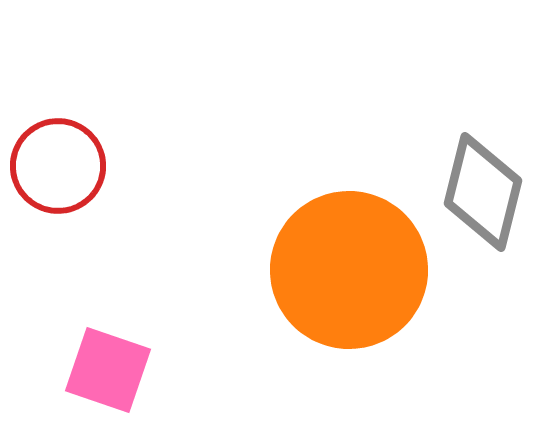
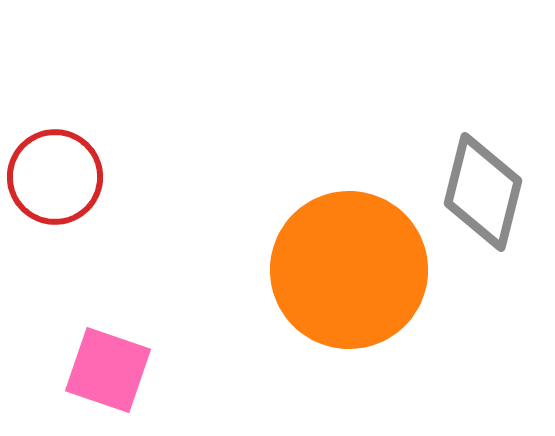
red circle: moved 3 px left, 11 px down
